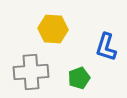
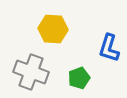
blue L-shape: moved 3 px right, 1 px down
gray cross: rotated 24 degrees clockwise
